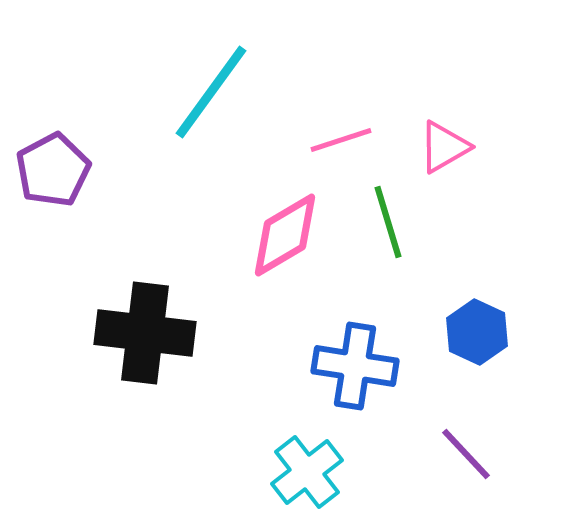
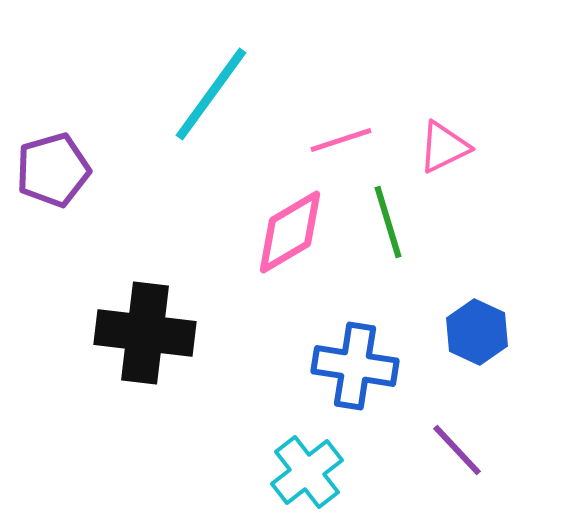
cyan line: moved 2 px down
pink triangle: rotated 4 degrees clockwise
purple pentagon: rotated 12 degrees clockwise
pink diamond: moved 5 px right, 3 px up
purple line: moved 9 px left, 4 px up
